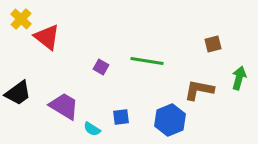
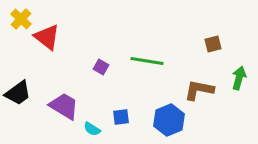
blue hexagon: moved 1 px left
